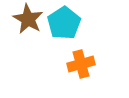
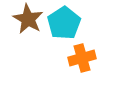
orange cross: moved 1 px right, 6 px up
